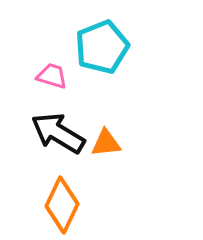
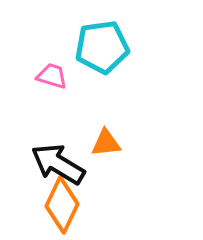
cyan pentagon: rotated 14 degrees clockwise
black arrow: moved 31 px down
